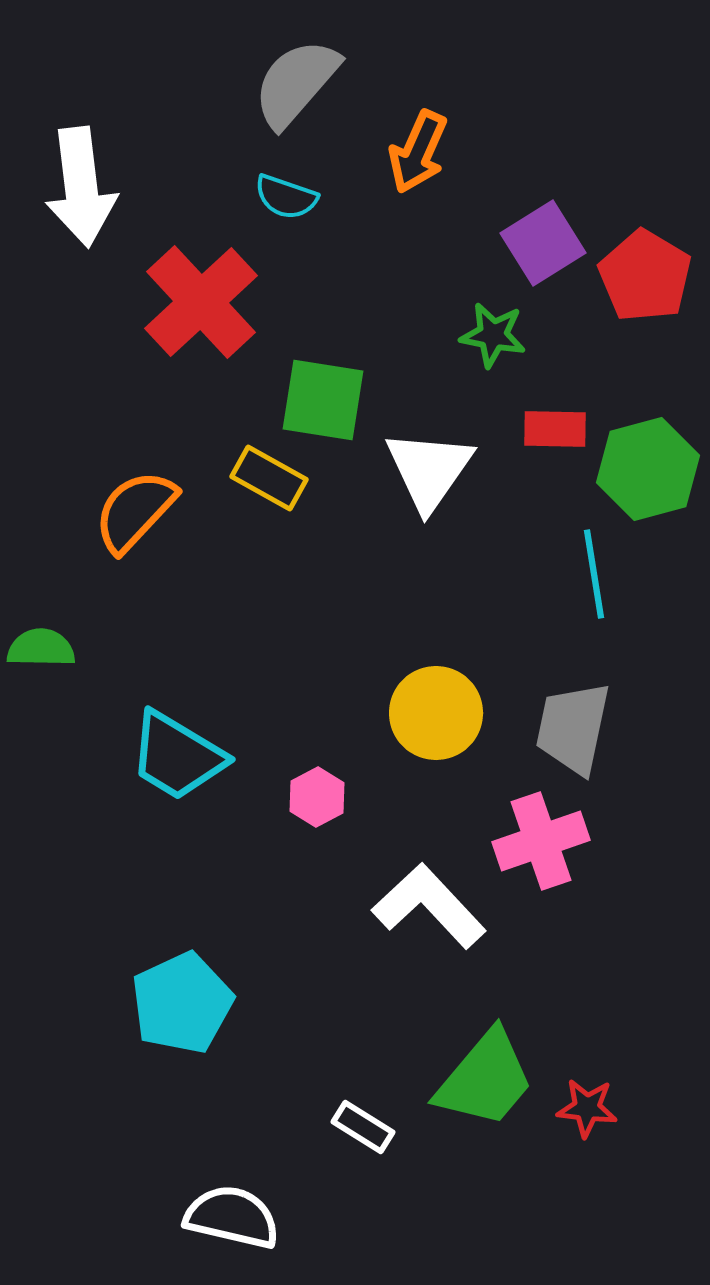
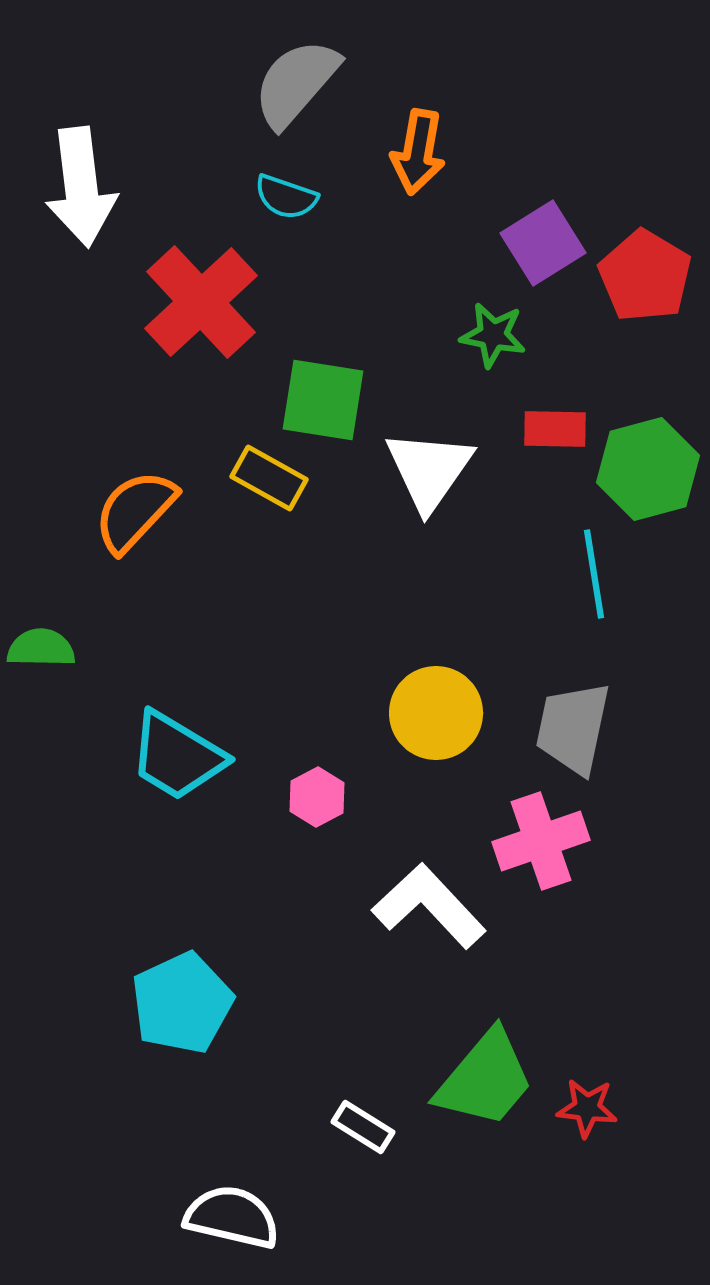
orange arrow: rotated 14 degrees counterclockwise
